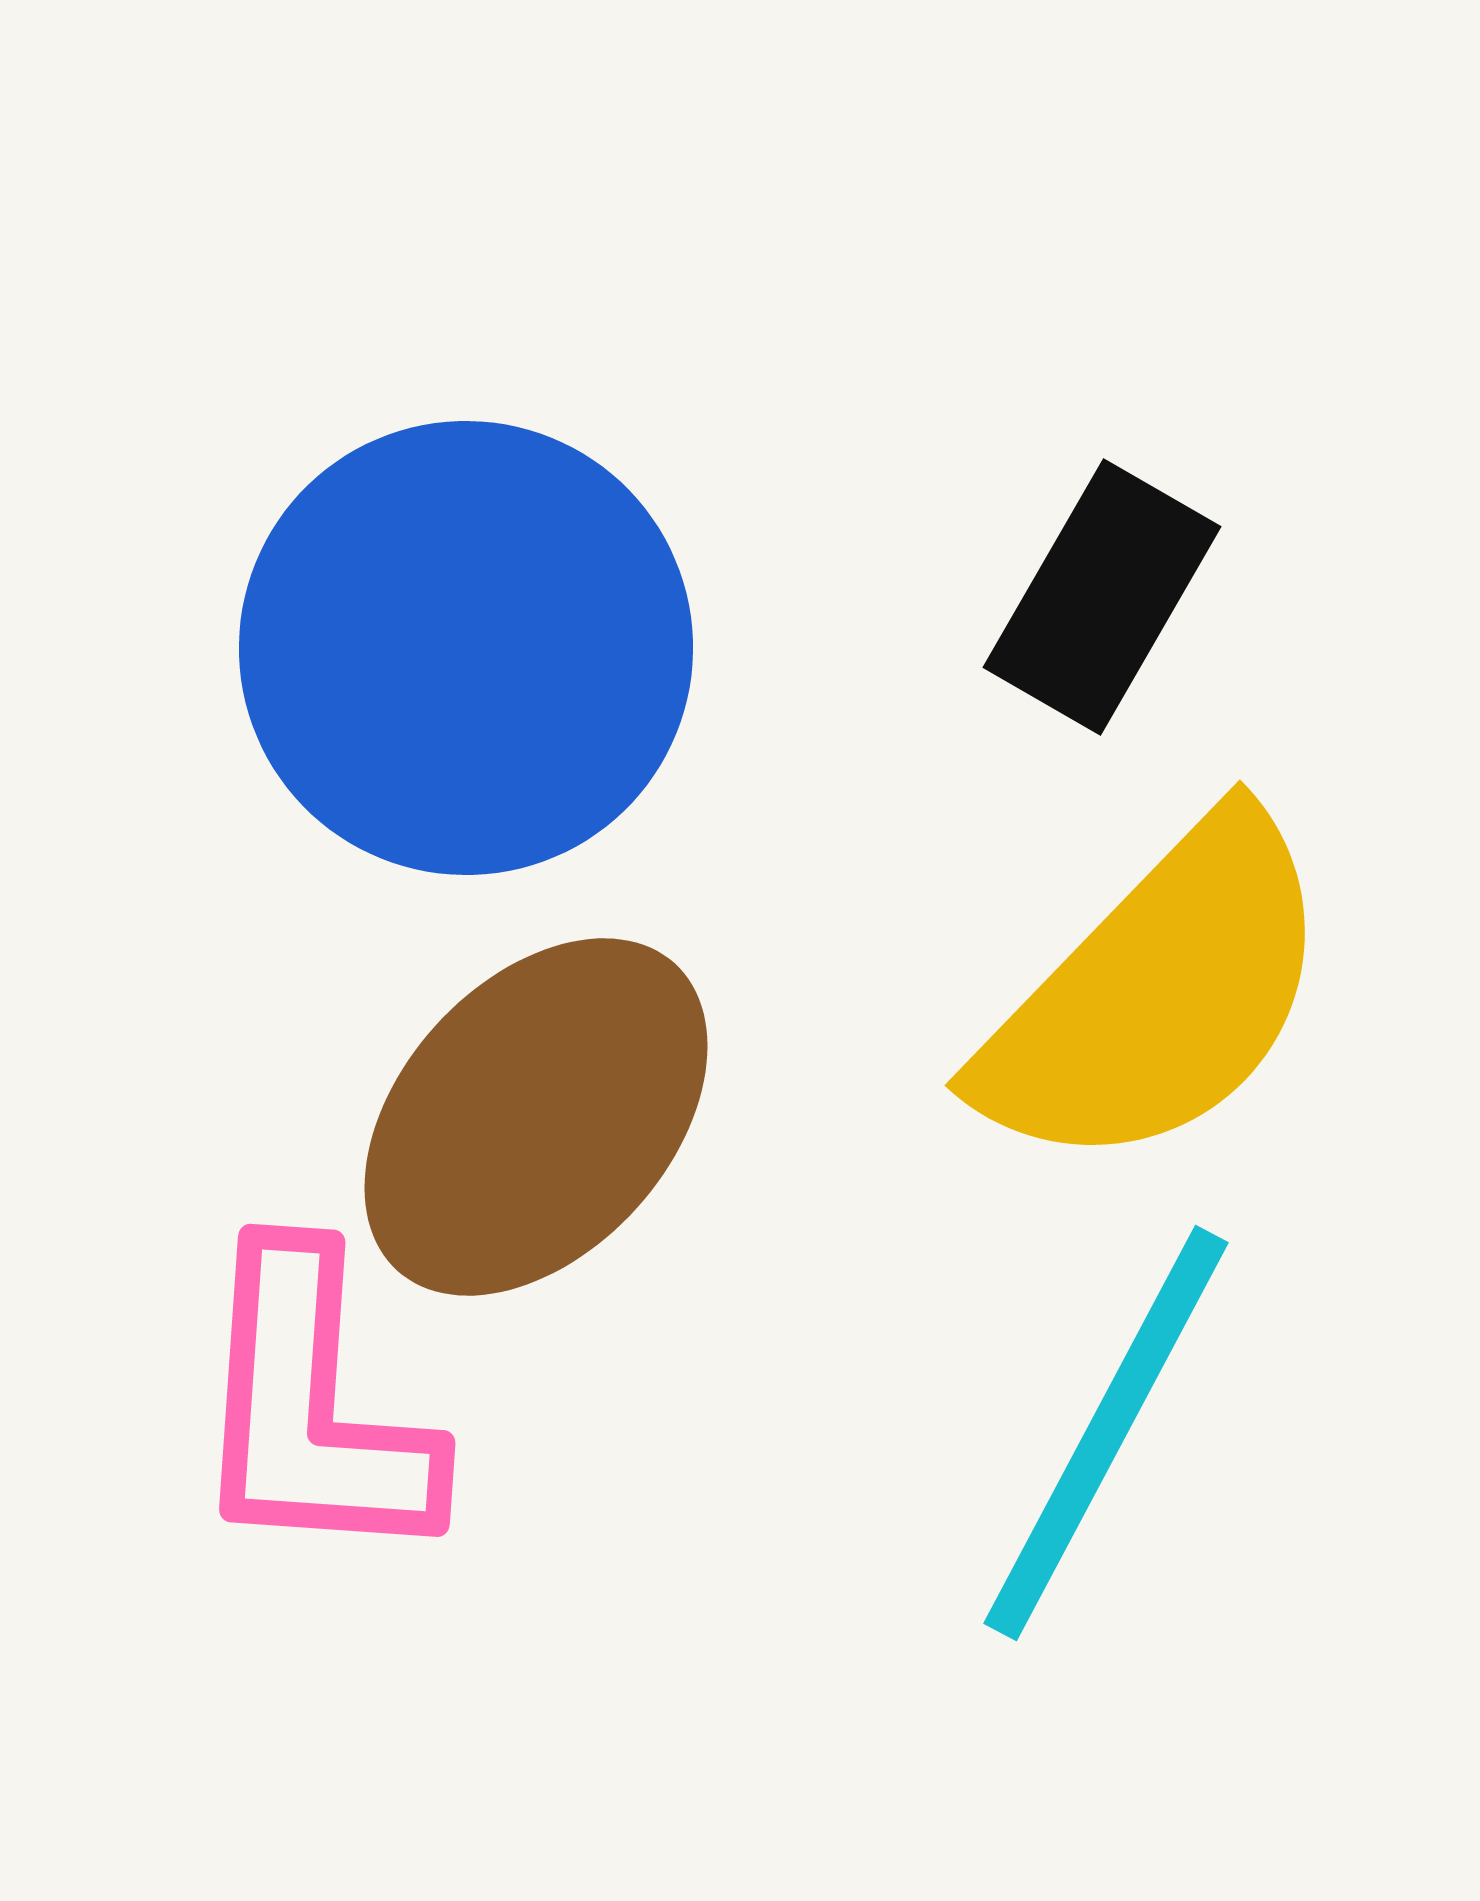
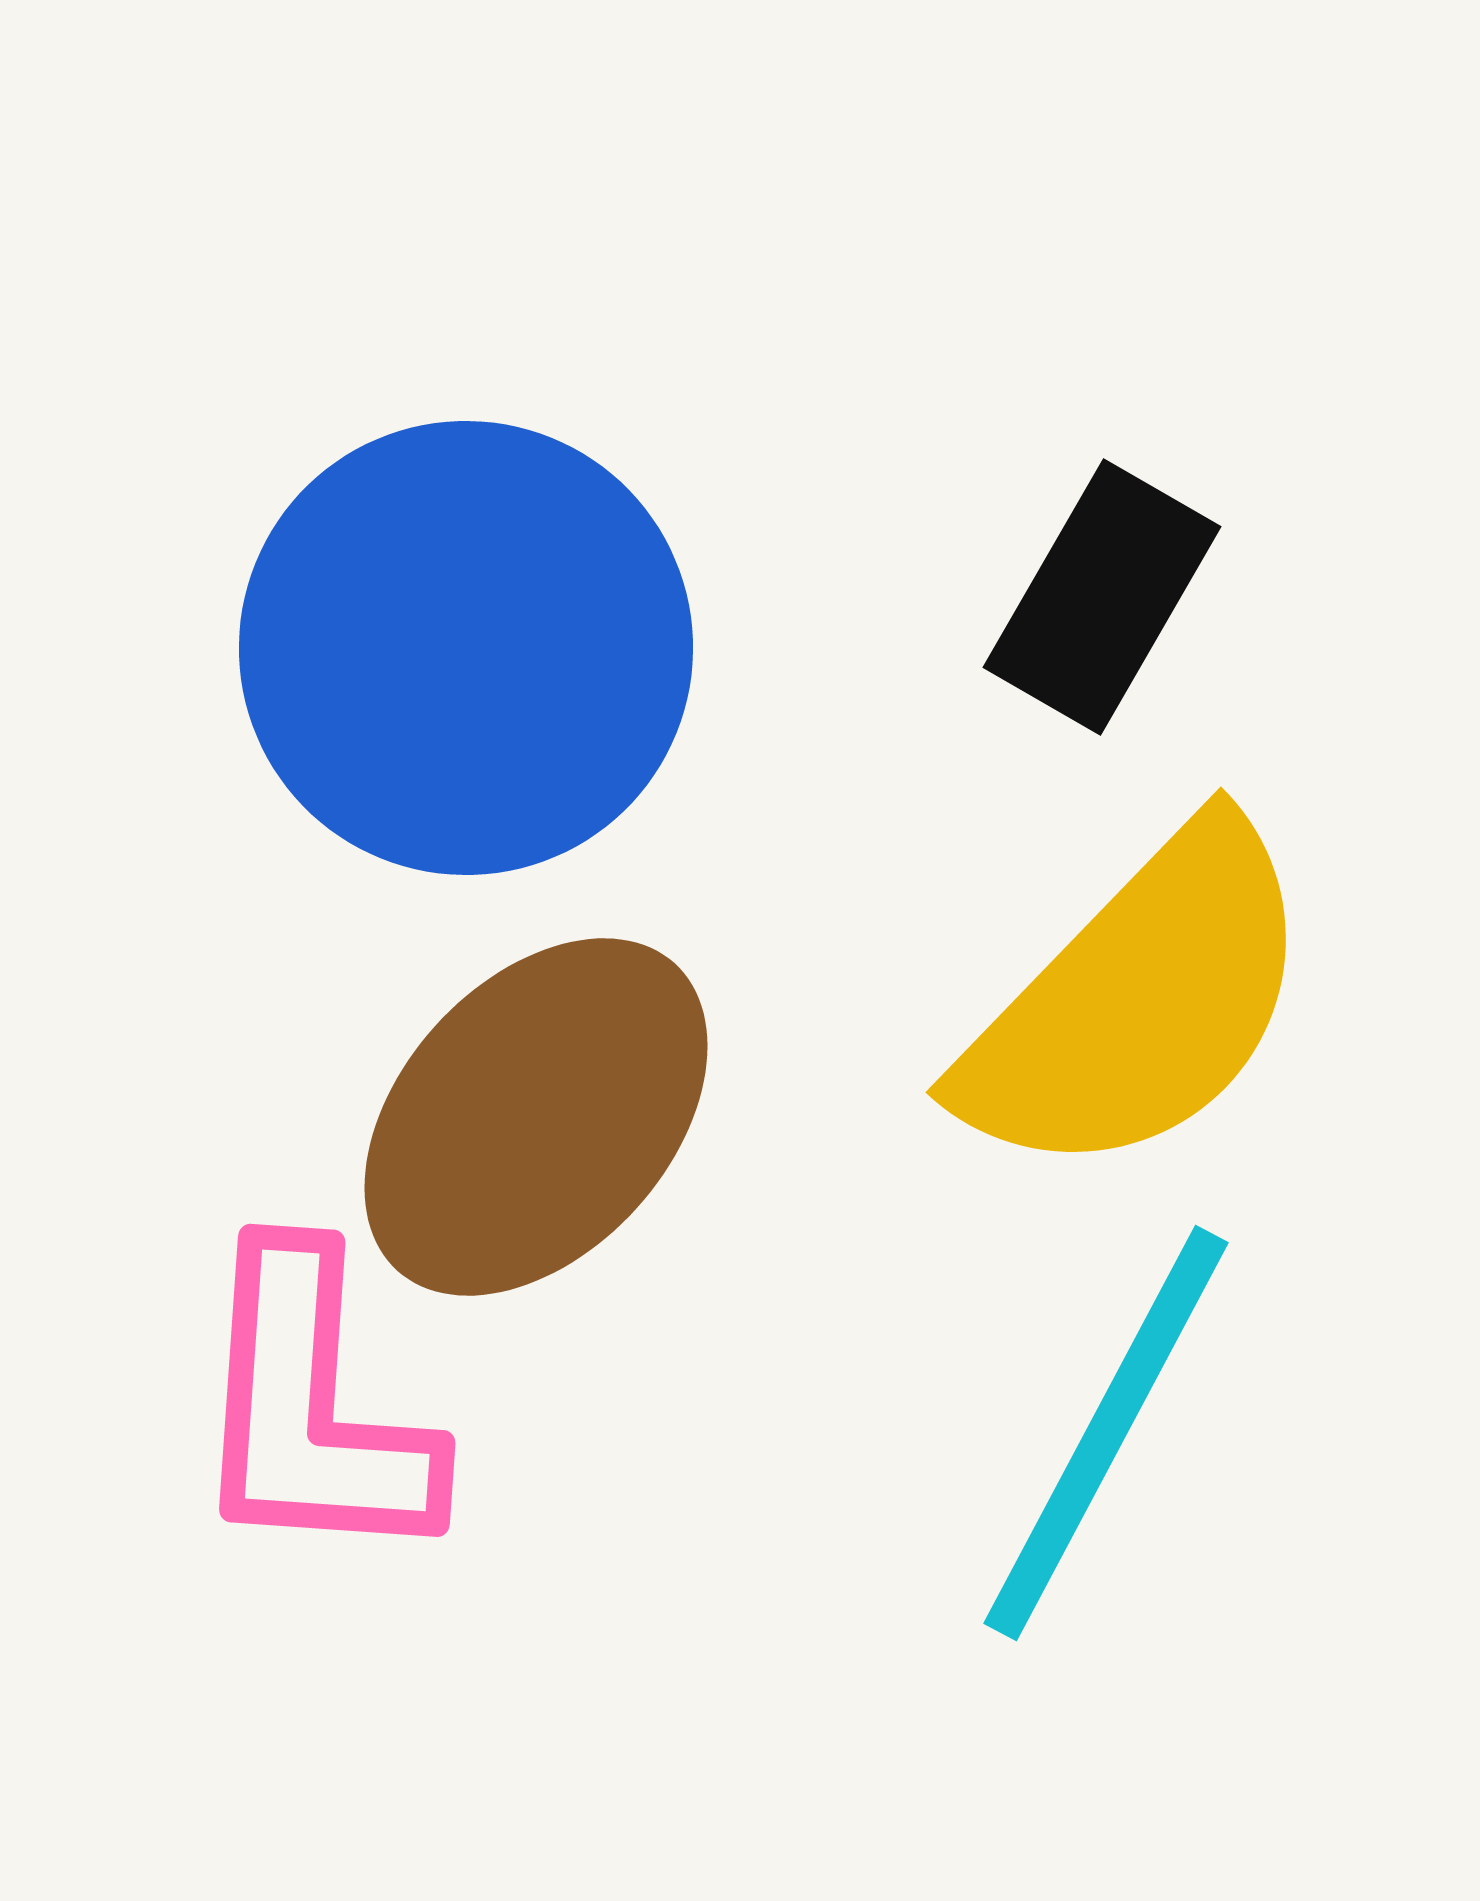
yellow semicircle: moved 19 px left, 7 px down
